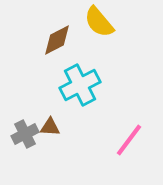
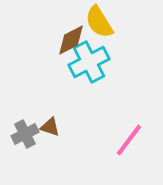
yellow semicircle: rotated 8 degrees clockwise
brown diamond: moved 14 px right
cyan cross: moved 9 px right, 23 px up
brown triangle: rotated 15 degrees clockwise
